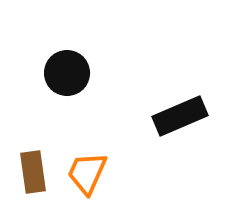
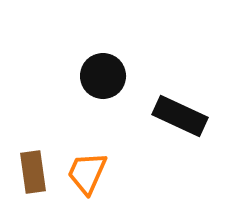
black circle: moved 36 px right, 3 px down
black rectangle: rotated 48 degrees clockwise
